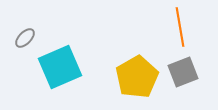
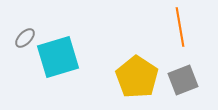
cyan square: moved 2 px left, 10 px up; rotated 6 degrees clockwise
gray square: moved 8 px down
yellow pentagon: rotated 9 degrees counterclockwise
